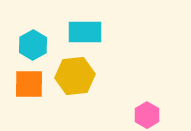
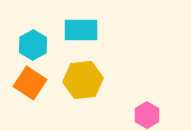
cyan rectangle: moved 4 px left, 2 px up
yellow hexagon: moved 8 px right, 4 px down
orange square: moved 1 px right, 1 px up; rotated 32 degrees clockwise
